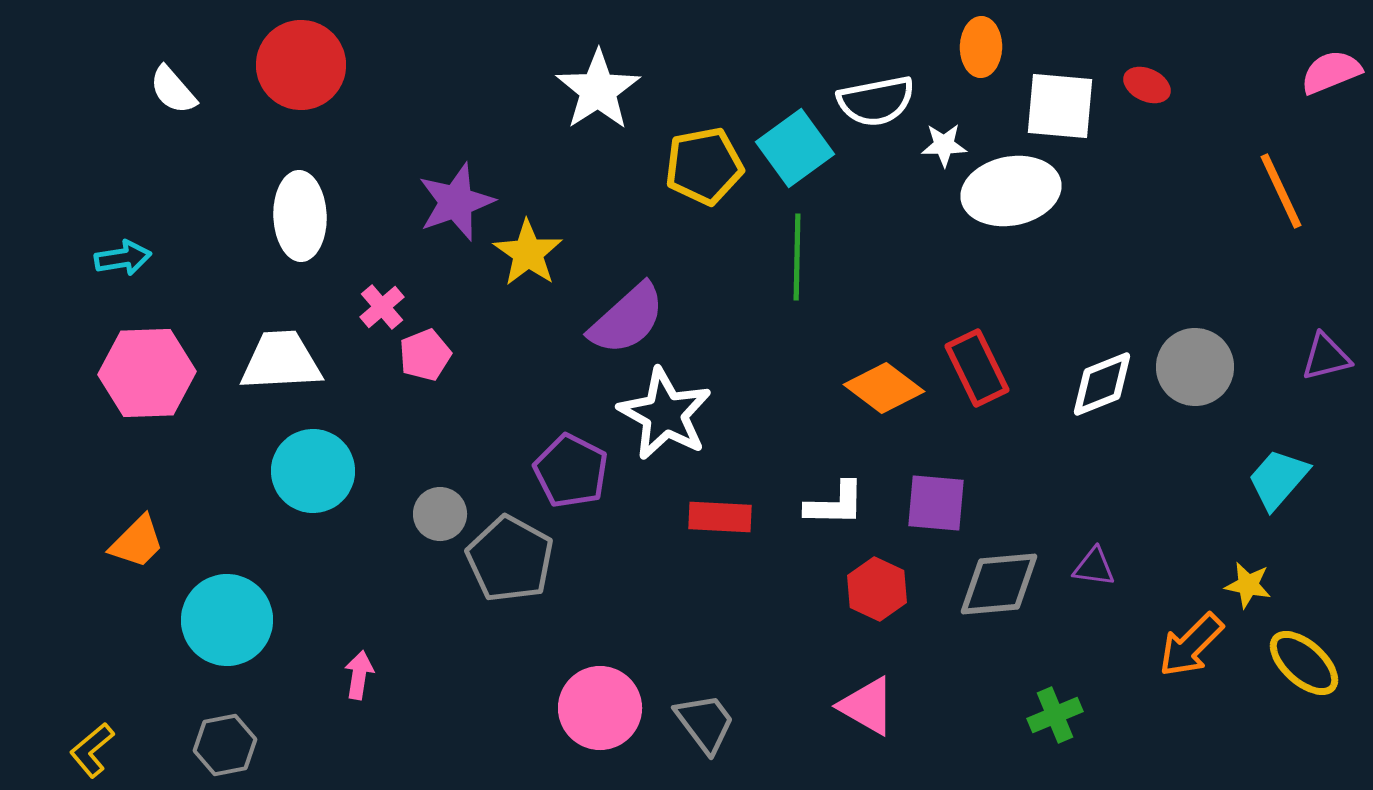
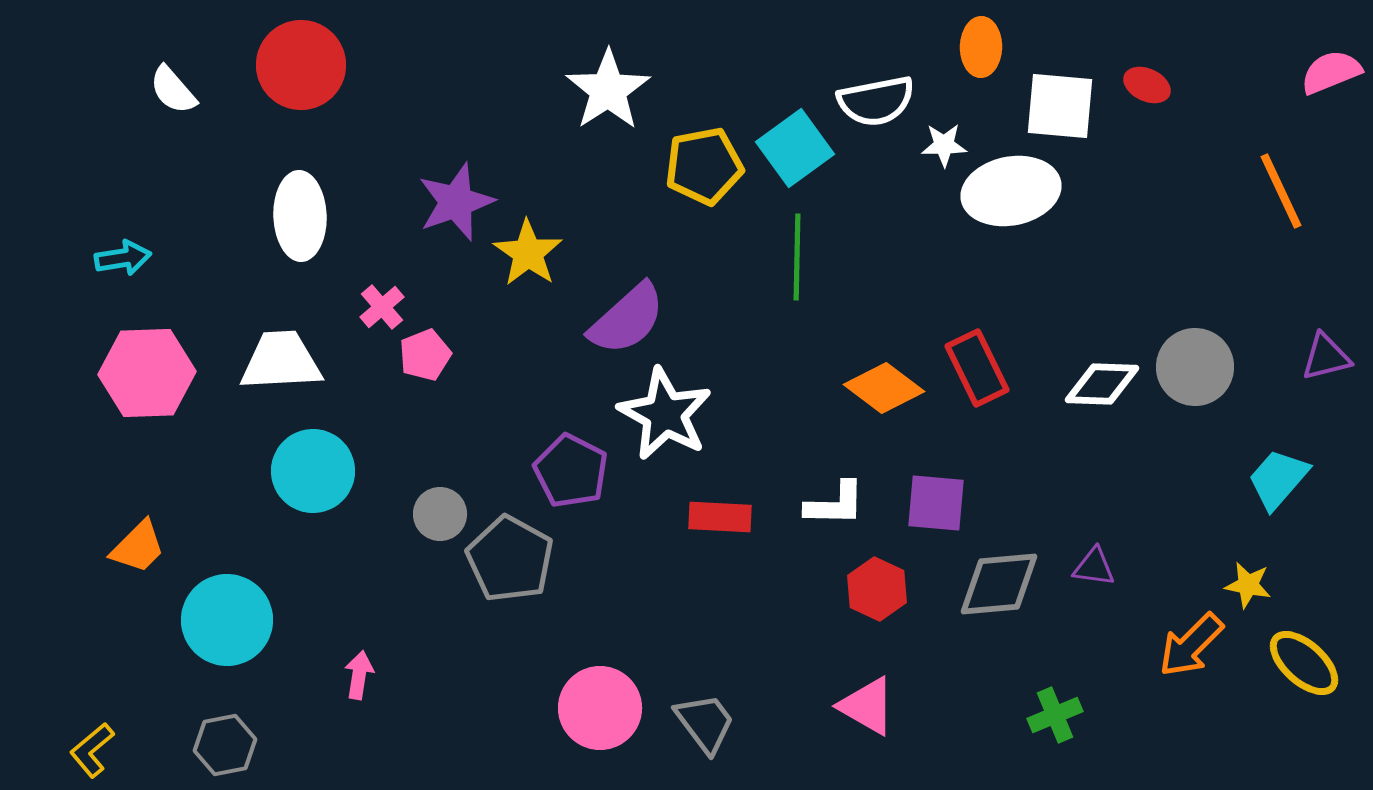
white star at (598, 90): moved 10 px right
white diamond at (1102, 384): rotated 24 degrees clockwise
orange trapezoid at (137, 542): moved 1 px right, 5 px down
